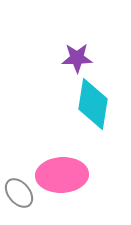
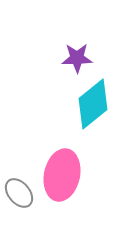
cyan diamond: rotated 42 degrees clockwise
pink ellipse: rotated 75 degrees counterclockwise
